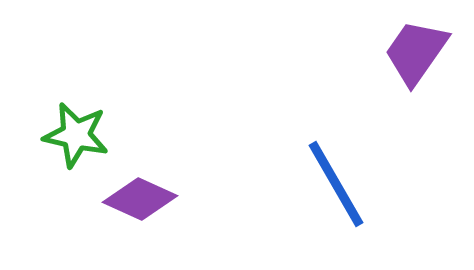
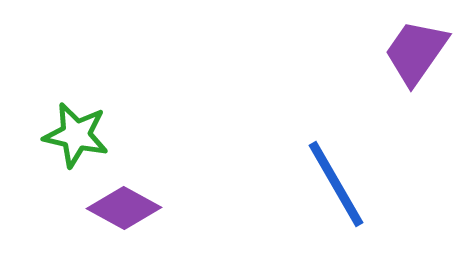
purple diamond: moved 16 px left, 9 px down; rotated 4 degrees clockwise
